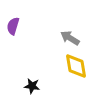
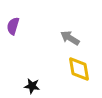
yellow diamond: moved 3 px right, 3 px down
